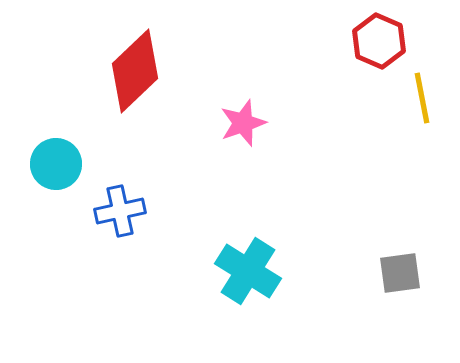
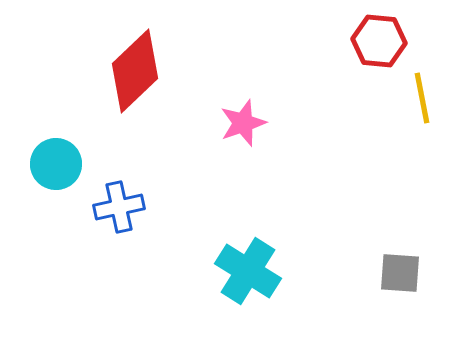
red hexagon: rotated 18 degrees counterclockwise
blue cross: moved 1 px left, 4 px up
gray square: rotated 12 degrees clockwise
